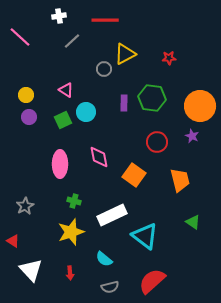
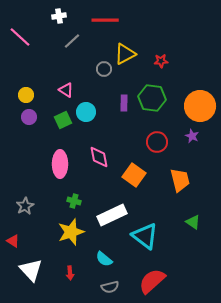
red star: moved 8 px left, 3 px down
